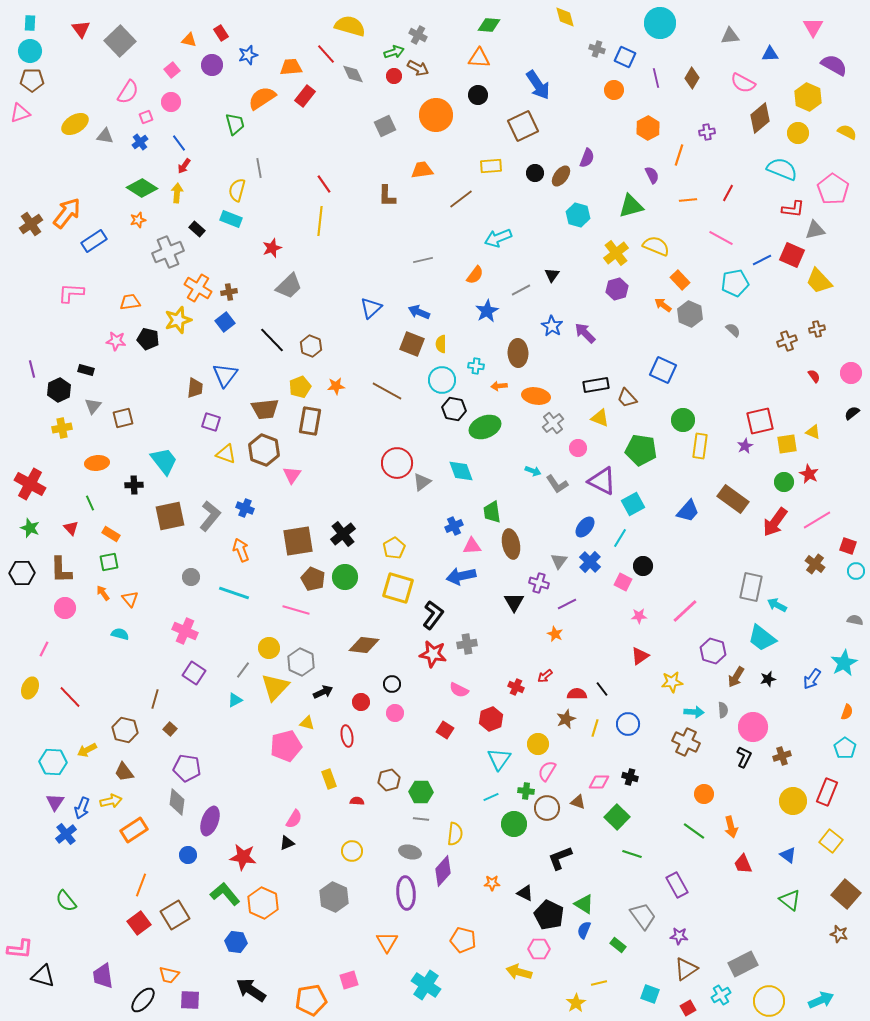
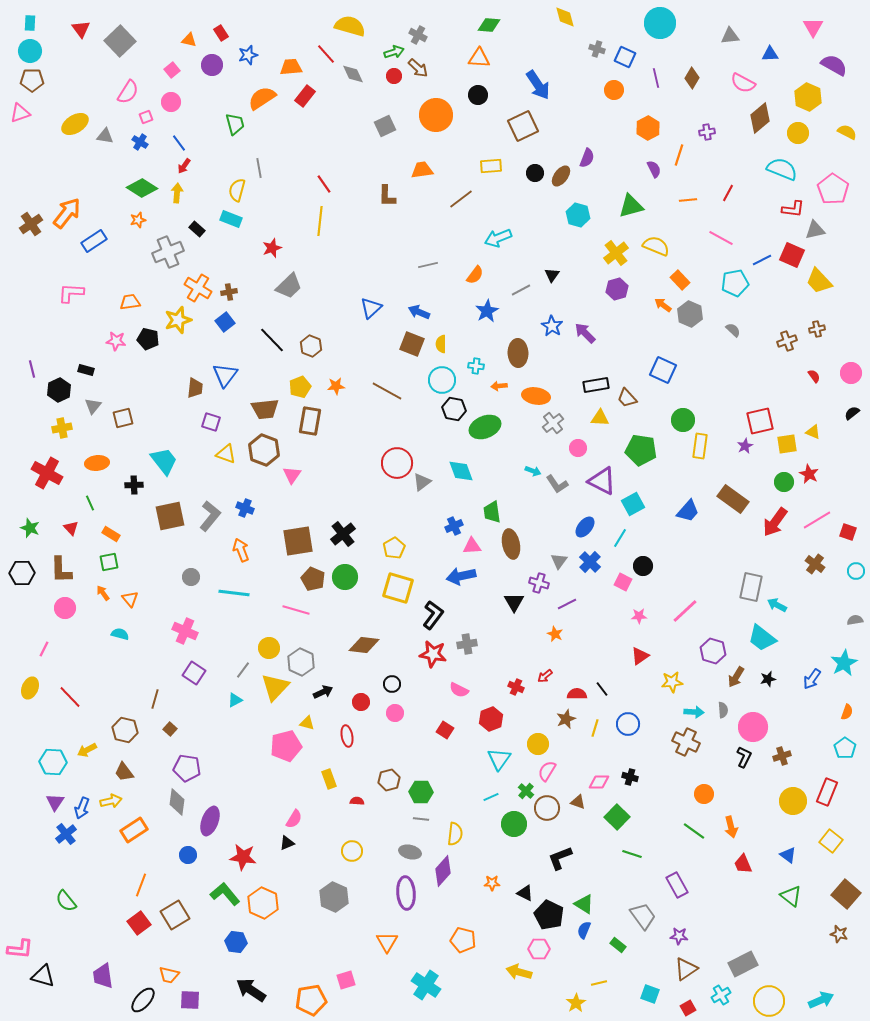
brown arrow at (418, 68): rotated 15 degrees clockwise
blue cross at (140, 142): rotated 21 degrees counterclockwise
purple semicircle at (652, 175): moved 2 px right, 6 px up
gray line at (423, 260): moved 5 px right, 5 px down
yellow triangle at (600, 418): rotated 18 degrees counterclockwise
red cross at (30, 484): moved 17 px right, 11 px up
red square at (848, 546): moved 14 px up
cyan line at (234, 593): rotated 12 degrees counterclockwise
gray semicircle at (855, 620): rotated 21 degrees counterclockwise
green cross at (526, 791): rotated 35 degrees clockwise
green triangle at (790, 900): moved 1 px right, 4 px up
pink square at (349, 980): moved 3 px left
